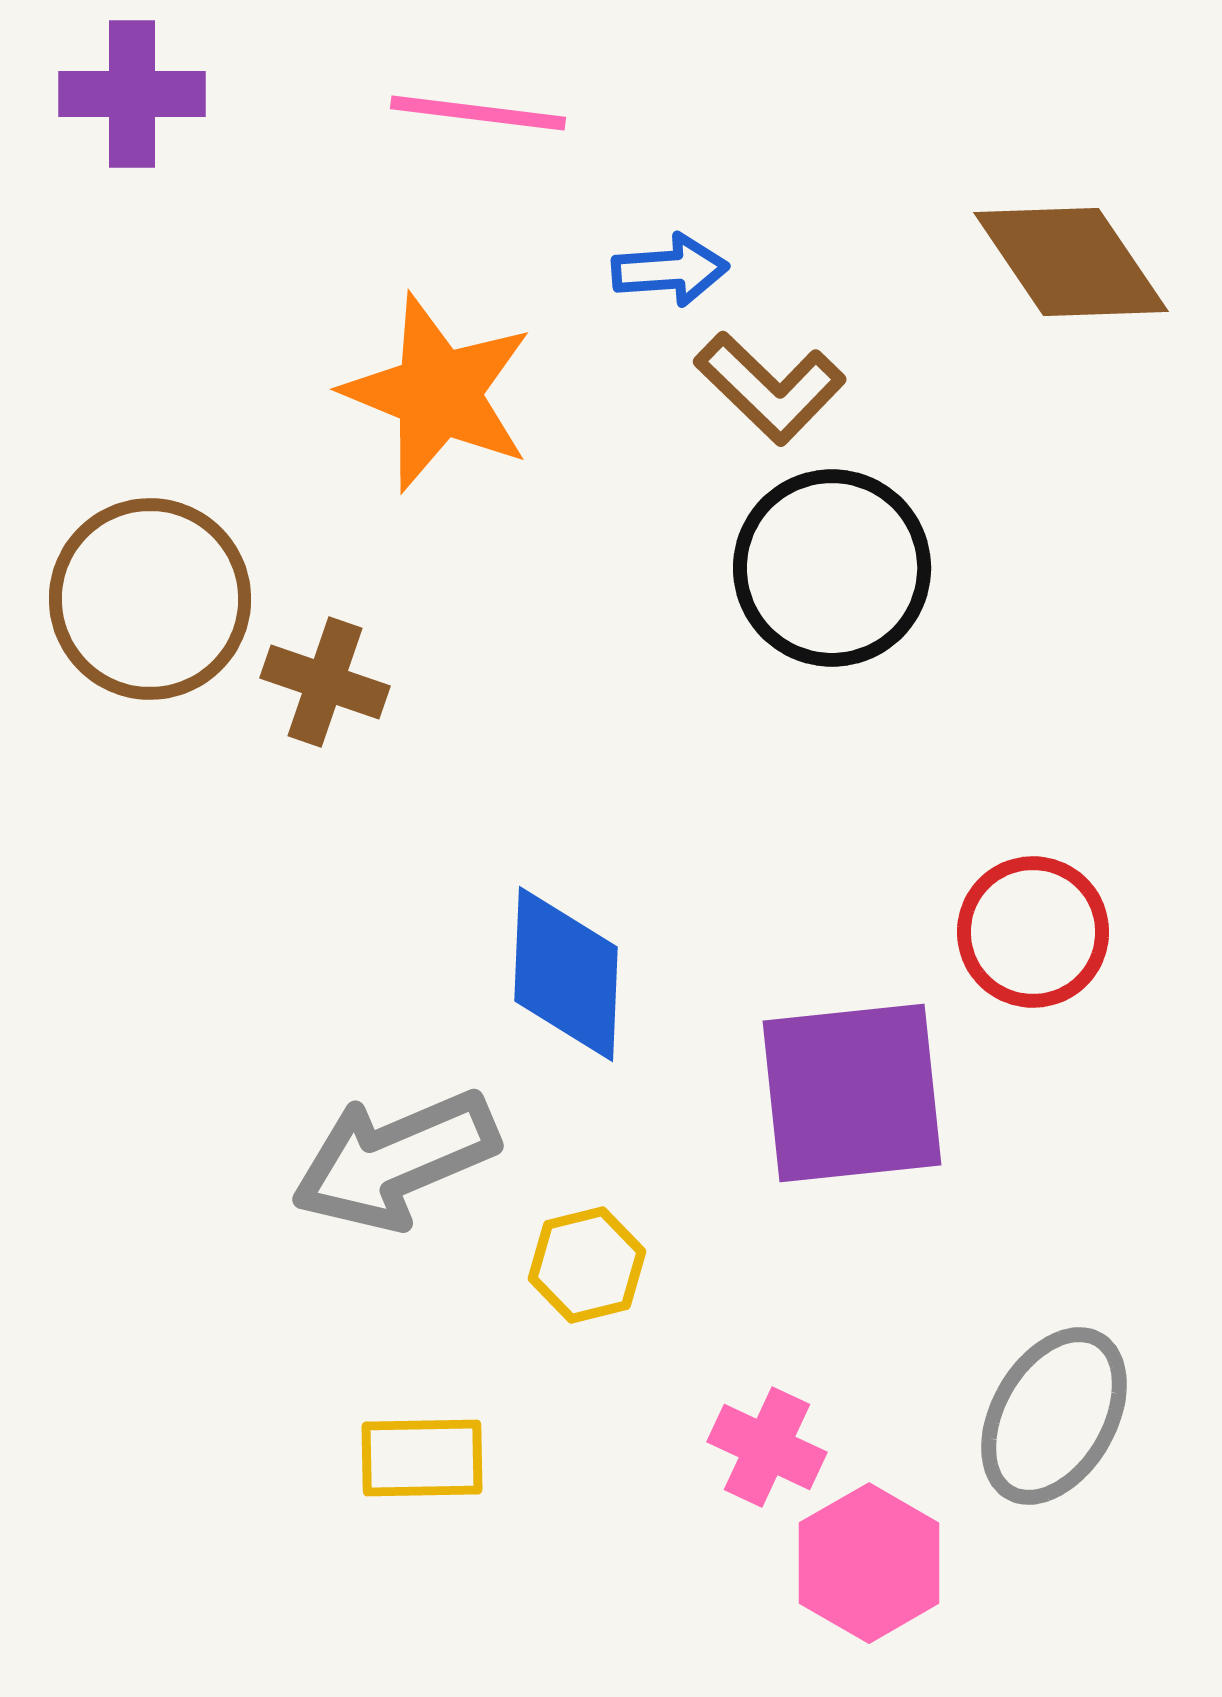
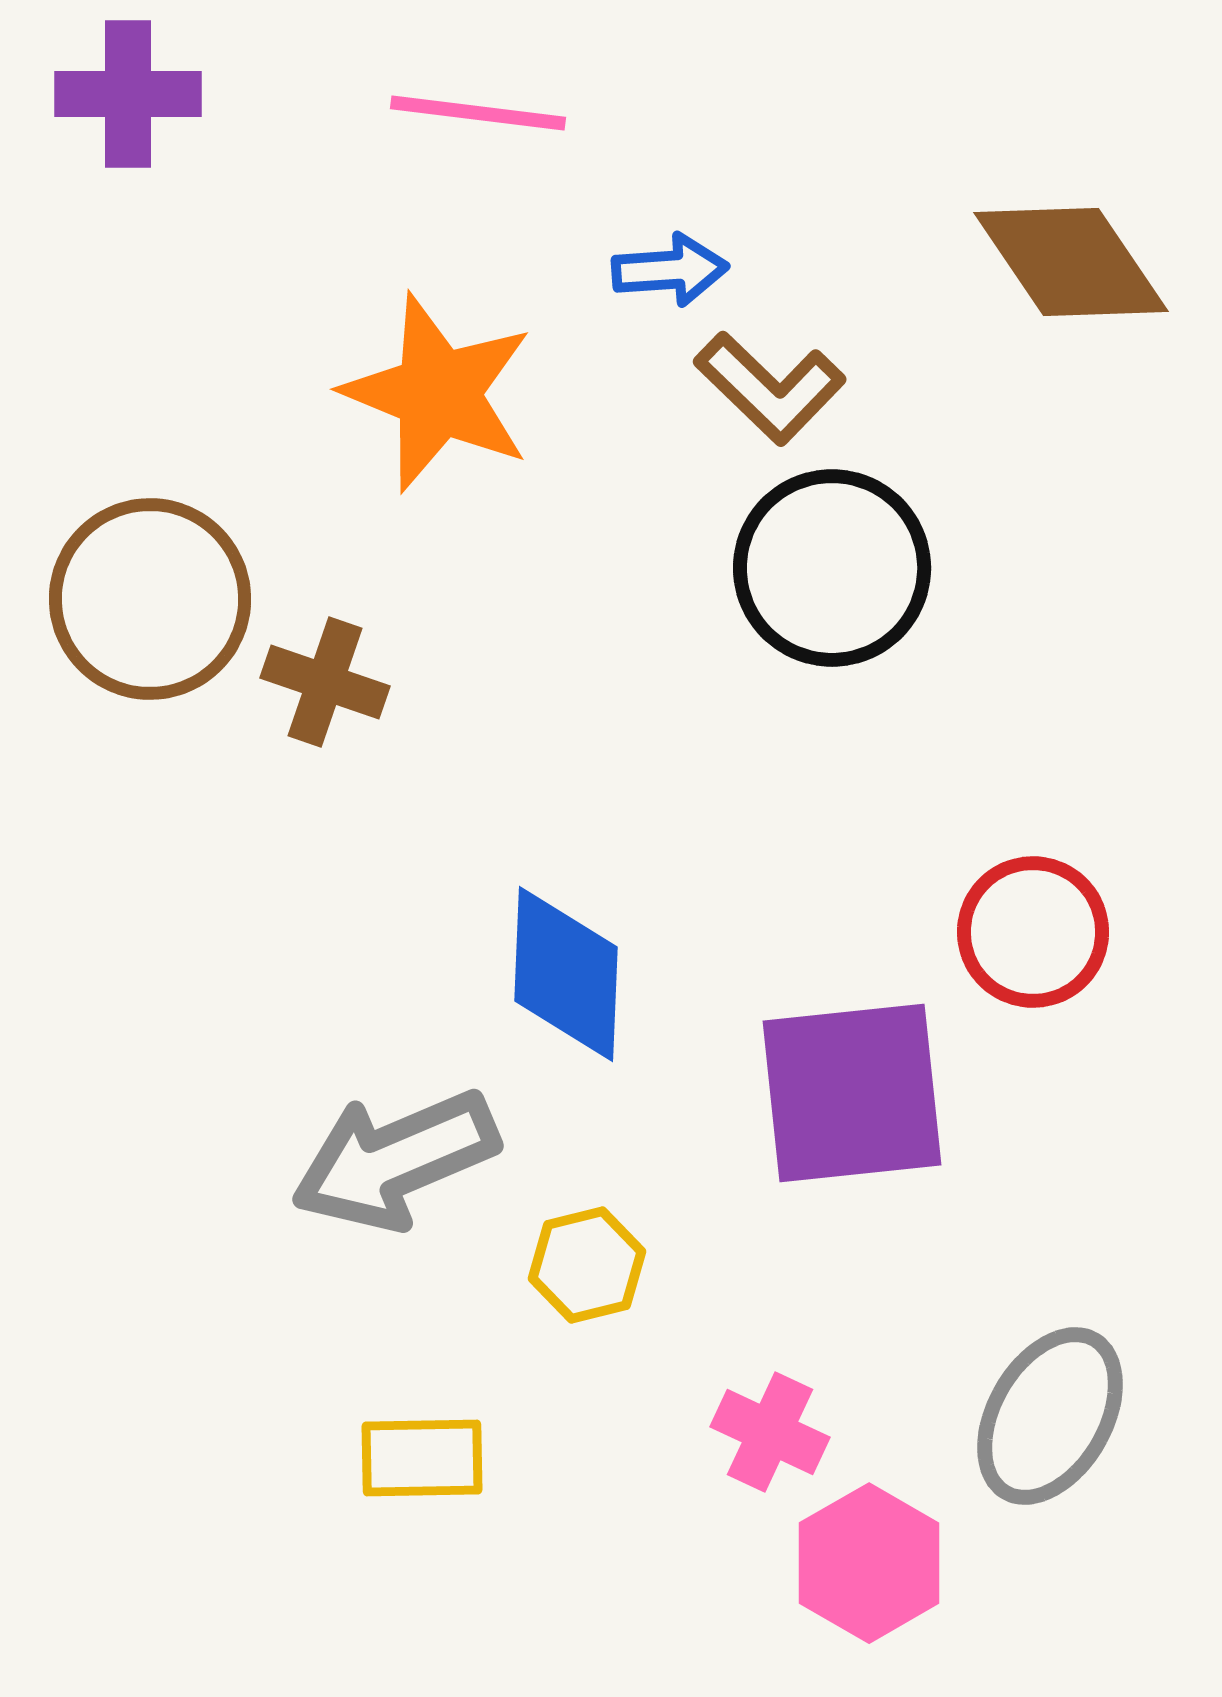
purple cross: moved 4 px left
gray ellipse: moved 4 px left
pink cross: moved 3 px right, 15 px up
